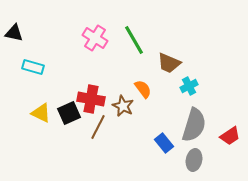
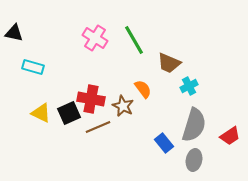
brown line: rotated 40 degrees clockwise
